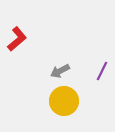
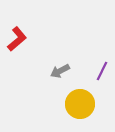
yellow circle: moved 16 px right, 3 px down
